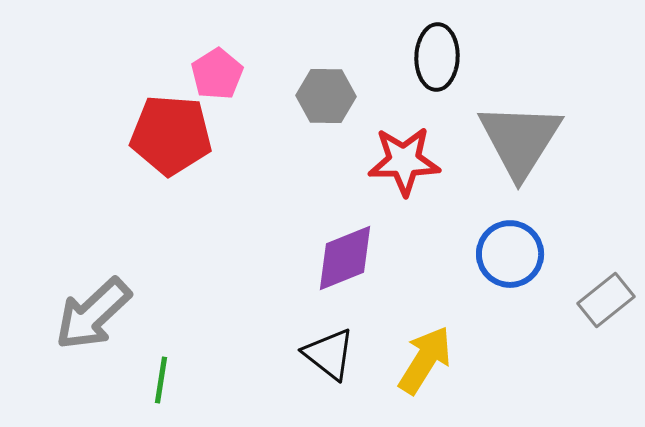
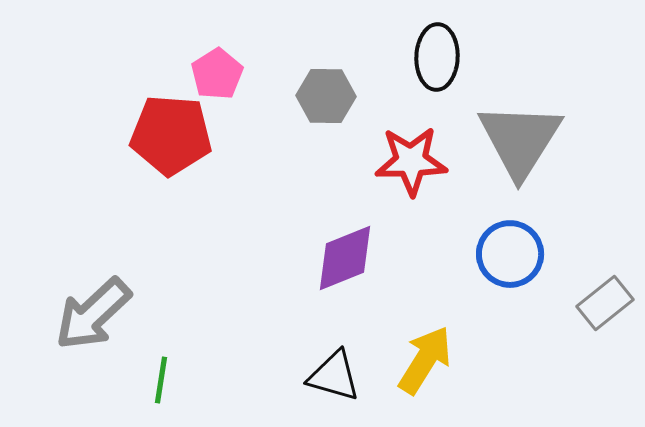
red star: moved 7 px right
gray rectangle: moved 1 px left, 3 px down
black triangle: moved 5 px right, 22 px down; rotated 22 degrees counterclockwise
